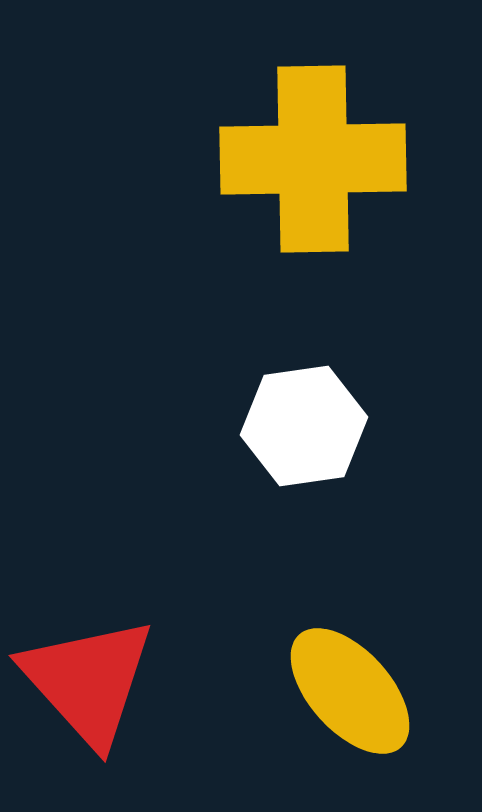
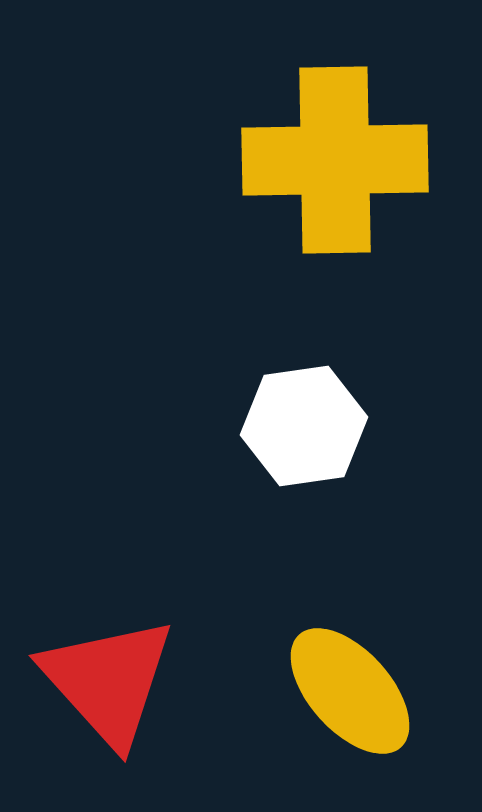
yellow cross: moved 22 px right, 1 px down
red triangle: moved 20 px right
